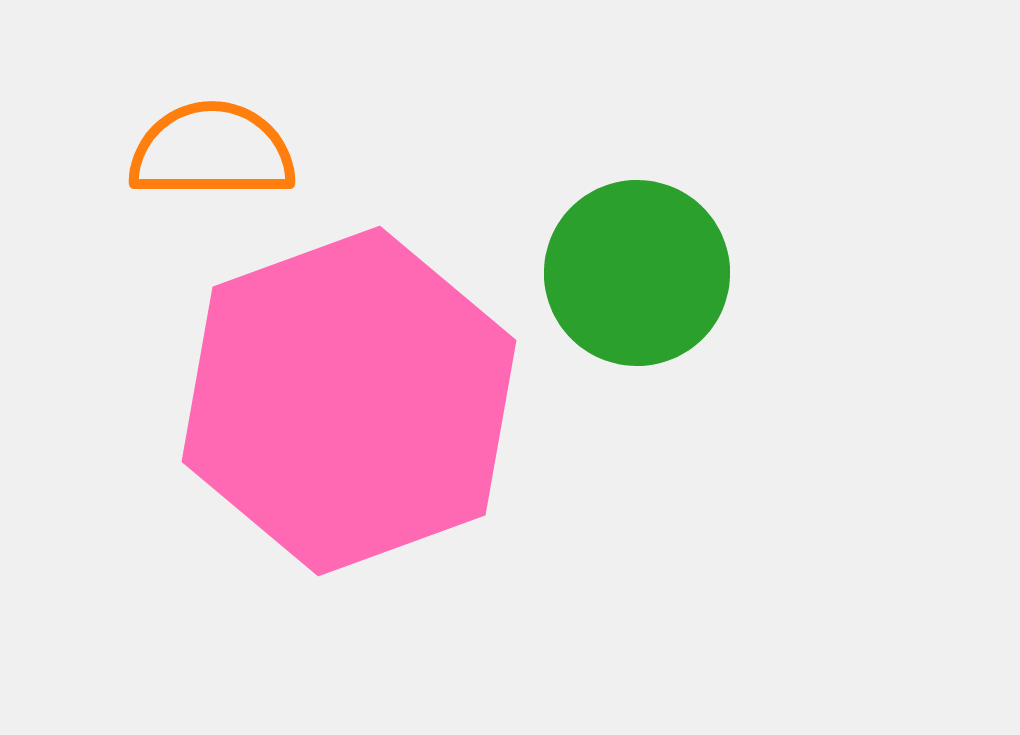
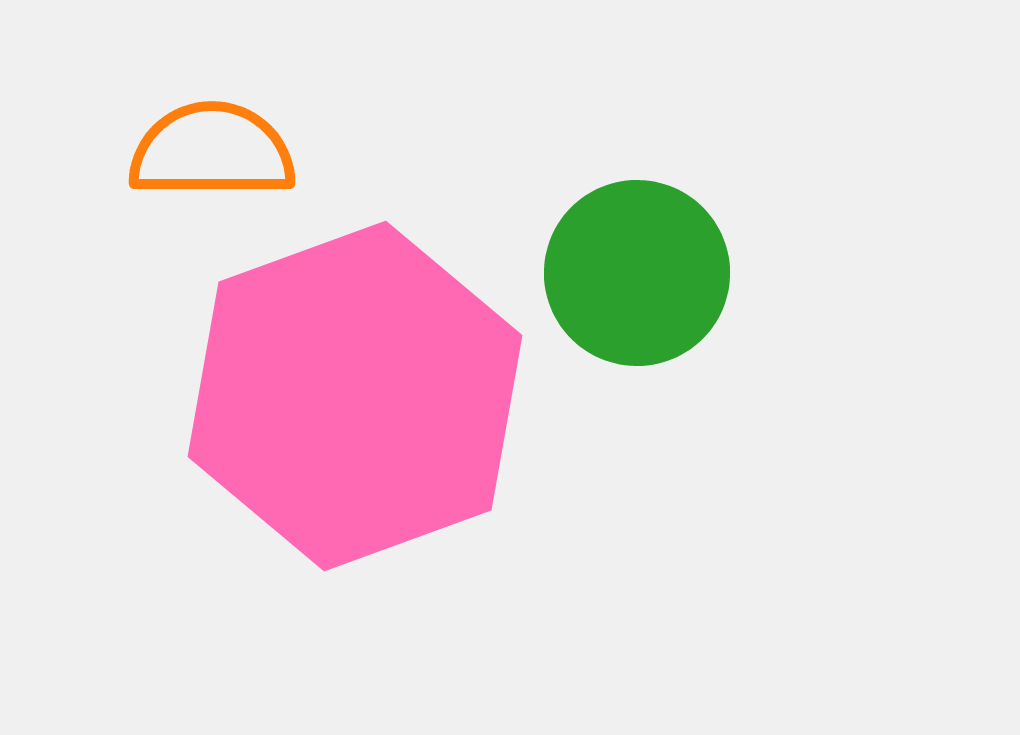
pink hexagon: moved 6 px right, 5 px up
